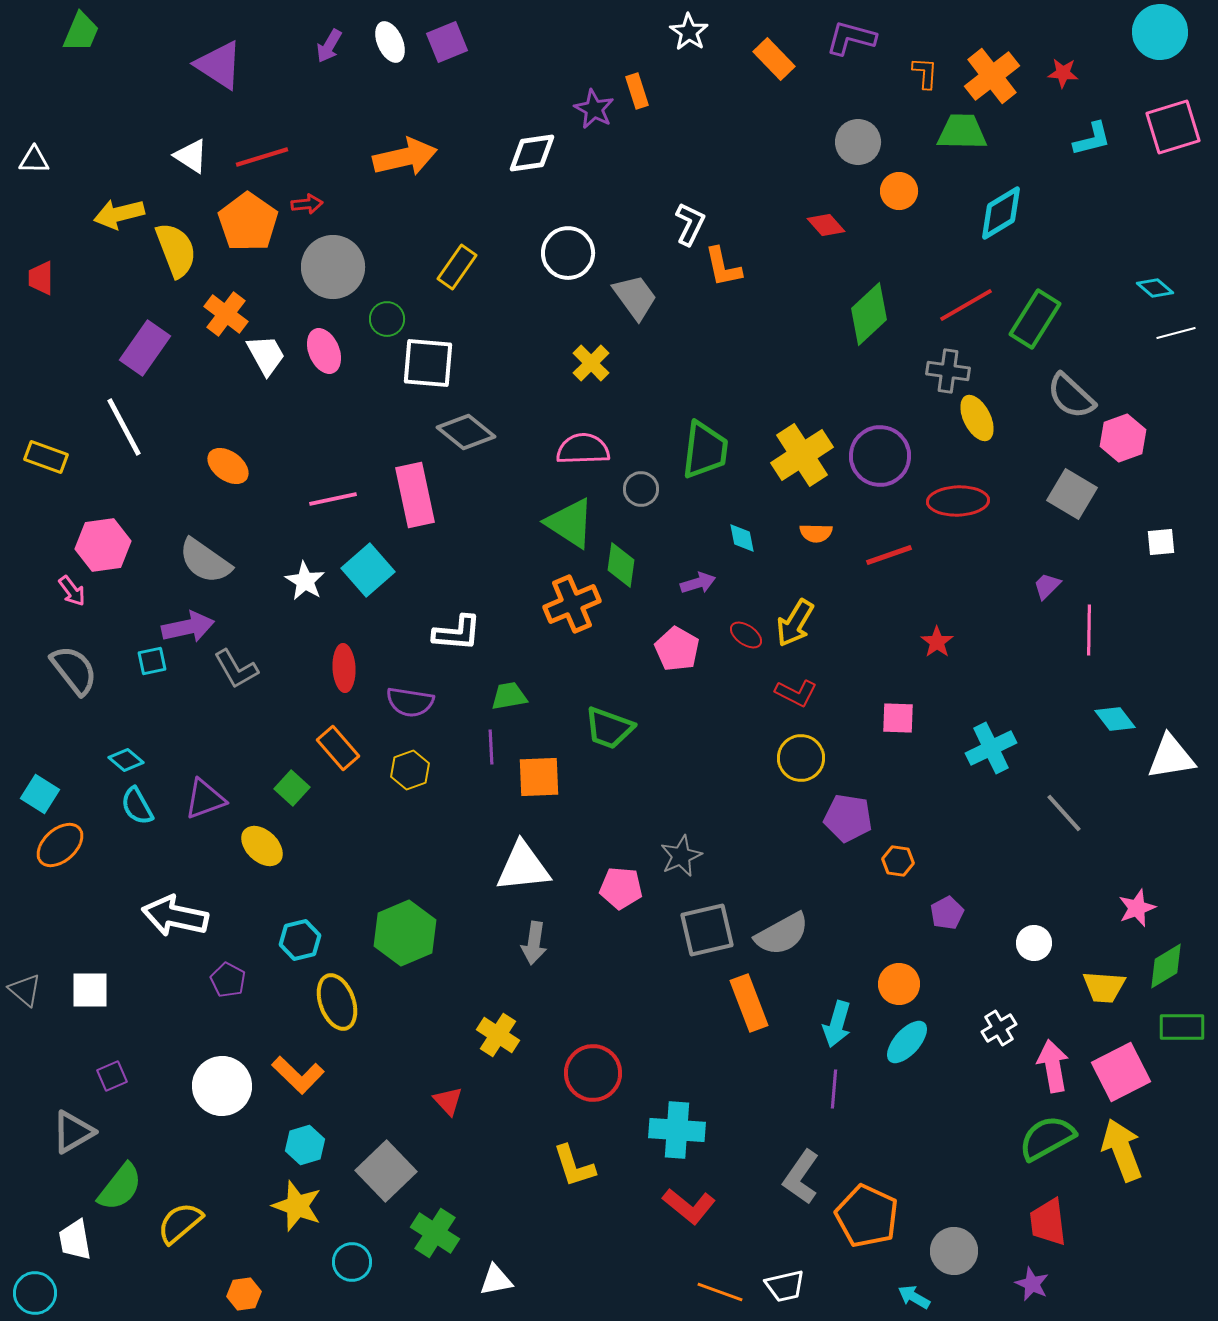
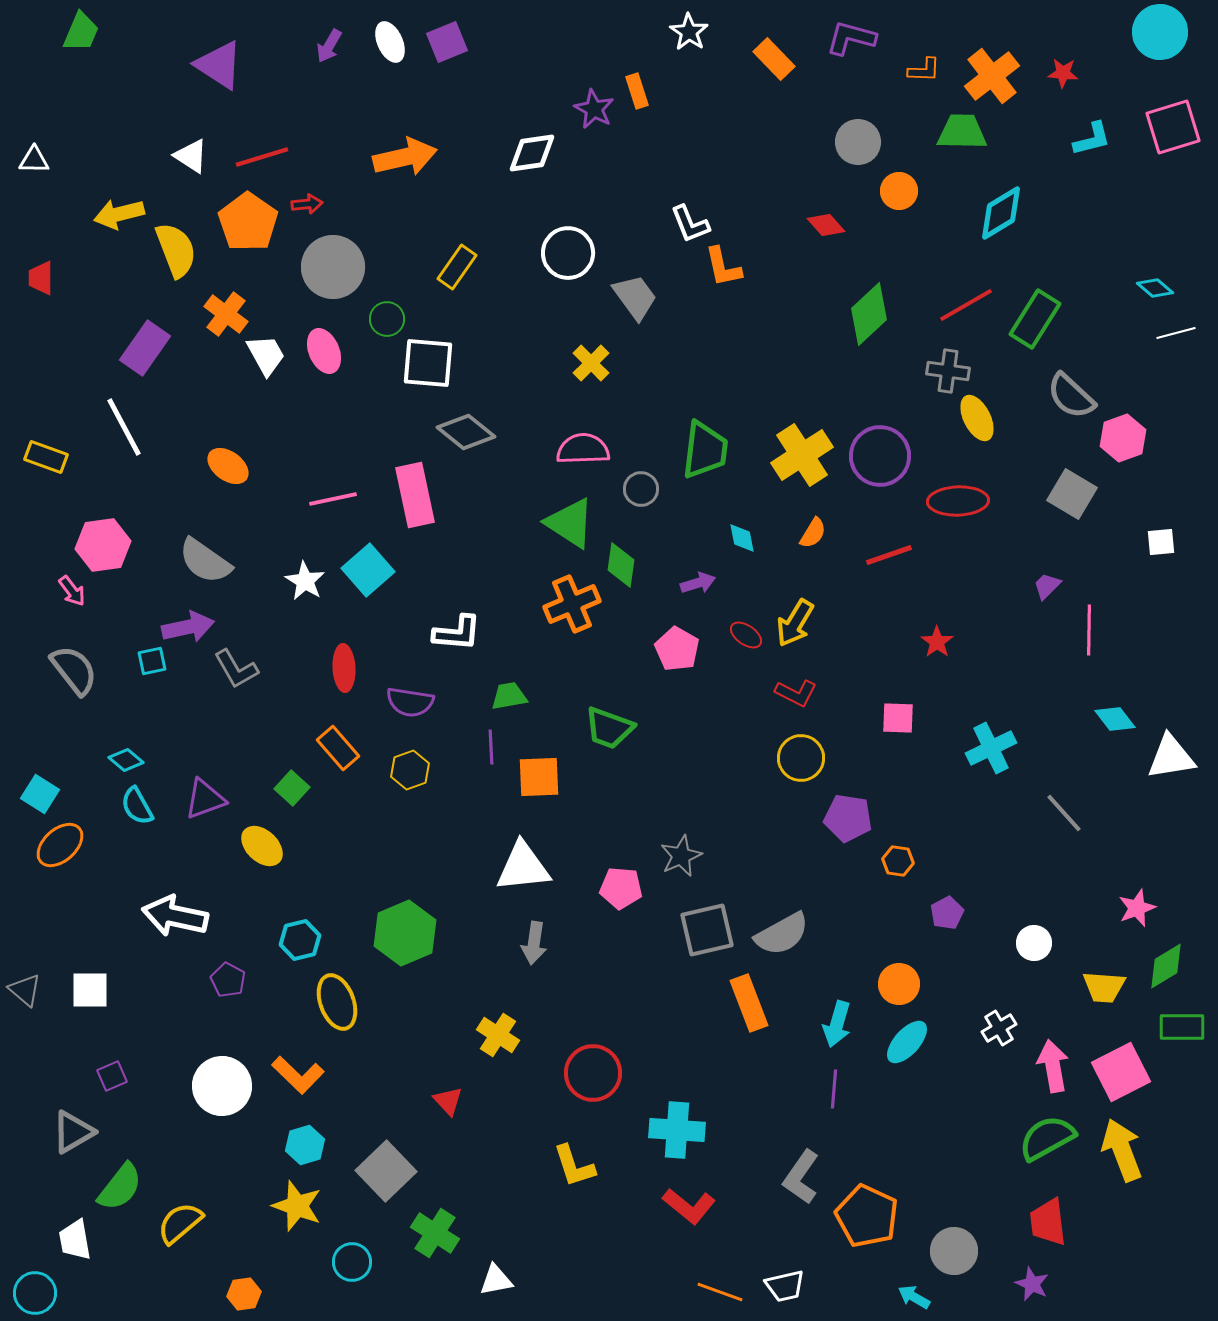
orange L-shape at (925, 73): moved 1 px left, 3 px up; rotated 88 degrees clockwise
white L-shape at (690, 224): rotated 132 degrees clockwise
orange semicircle at (816, 533): moved 3 px left; rotated 60 degrees counterclockwise
